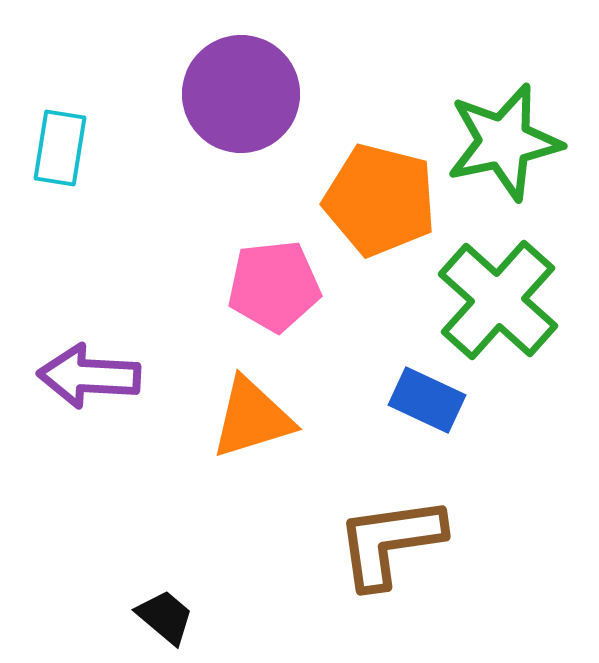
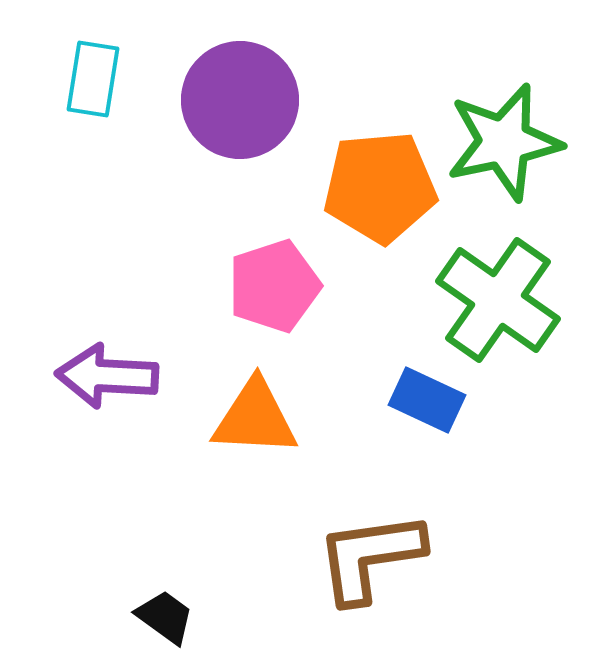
purple circle: moved 1 px left, 6 px down
cyan rectangle: moved 33 px right, 69 px up
orange pentagon: moved 13 px up; rotated 19 degrees counterclockwise
pink pentagon: rotated 12 degrees counterclockwise
green cross: rotated 7 degrees counterclockwise
purple arrow: moved 18 px right
orange triangle: moved 3 px right; rotated 20 degrees clockwise
brown L-shape: moved 20 px left, 15 px down
black trapezoid: rotated 4 degrees counterclockwise
